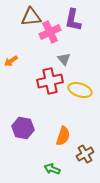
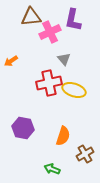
red cross: moved 1 px left, 2 px down
yellow ellipse: moved 6 px left
